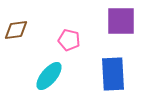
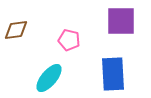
cyan ellipse: moved 2 px down
